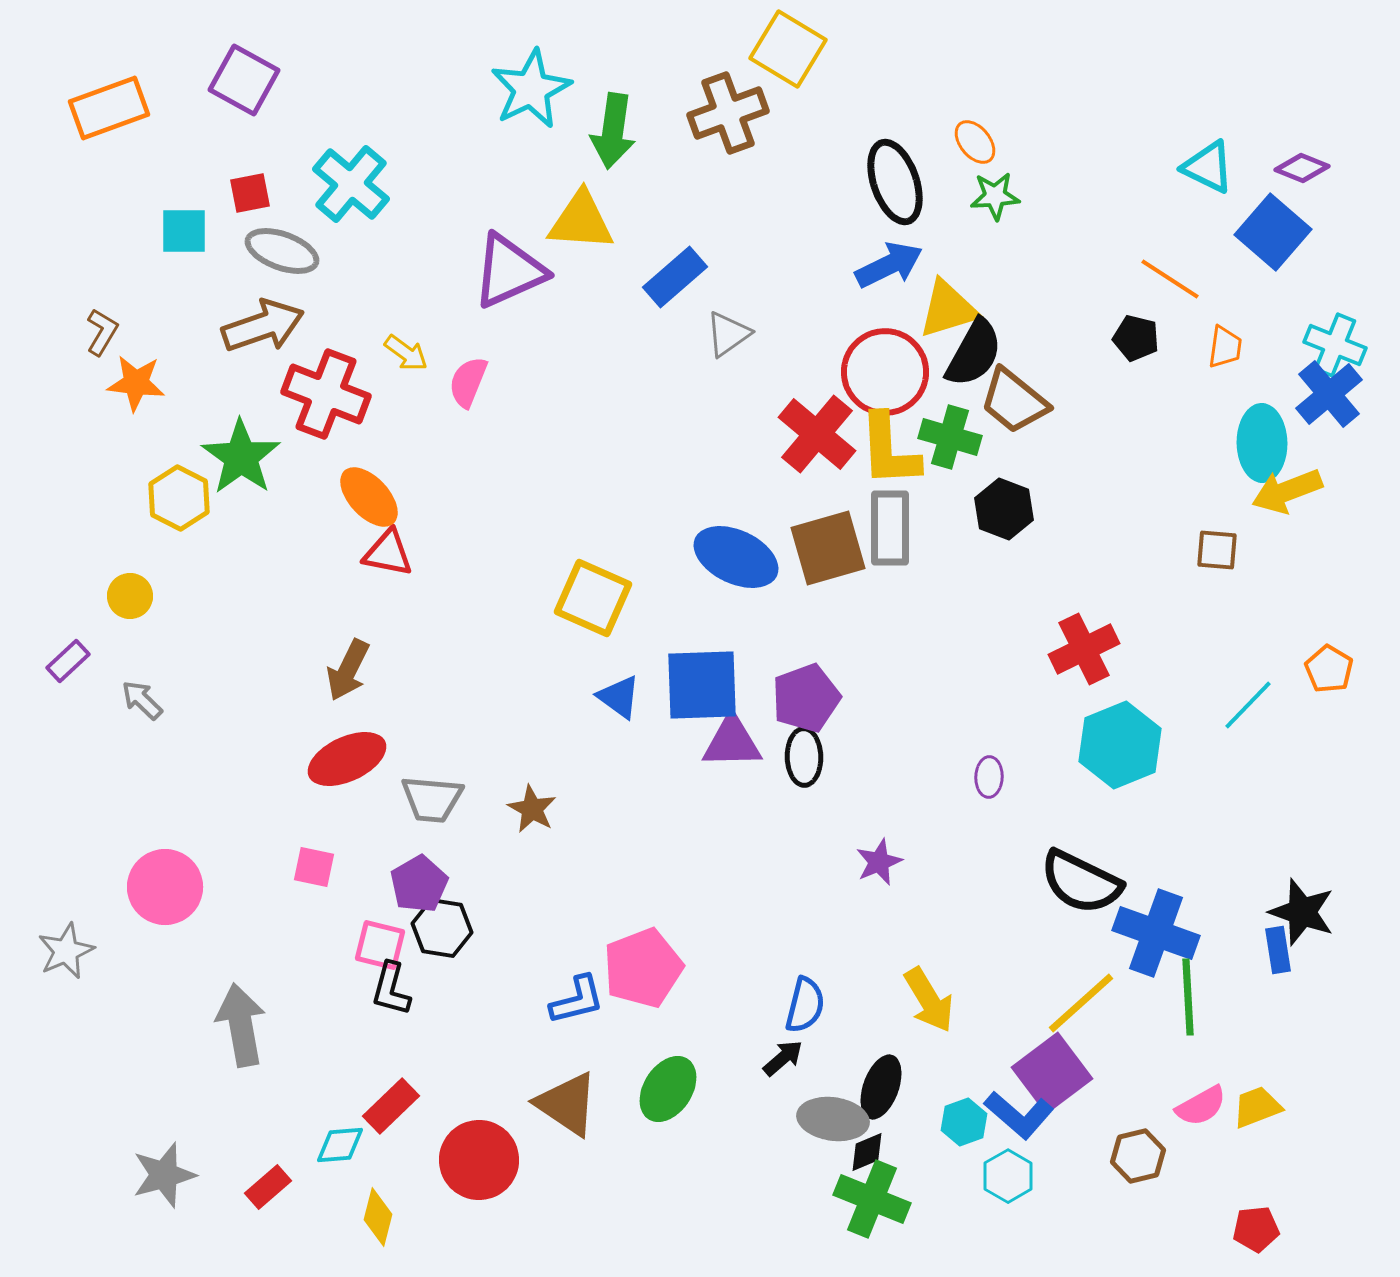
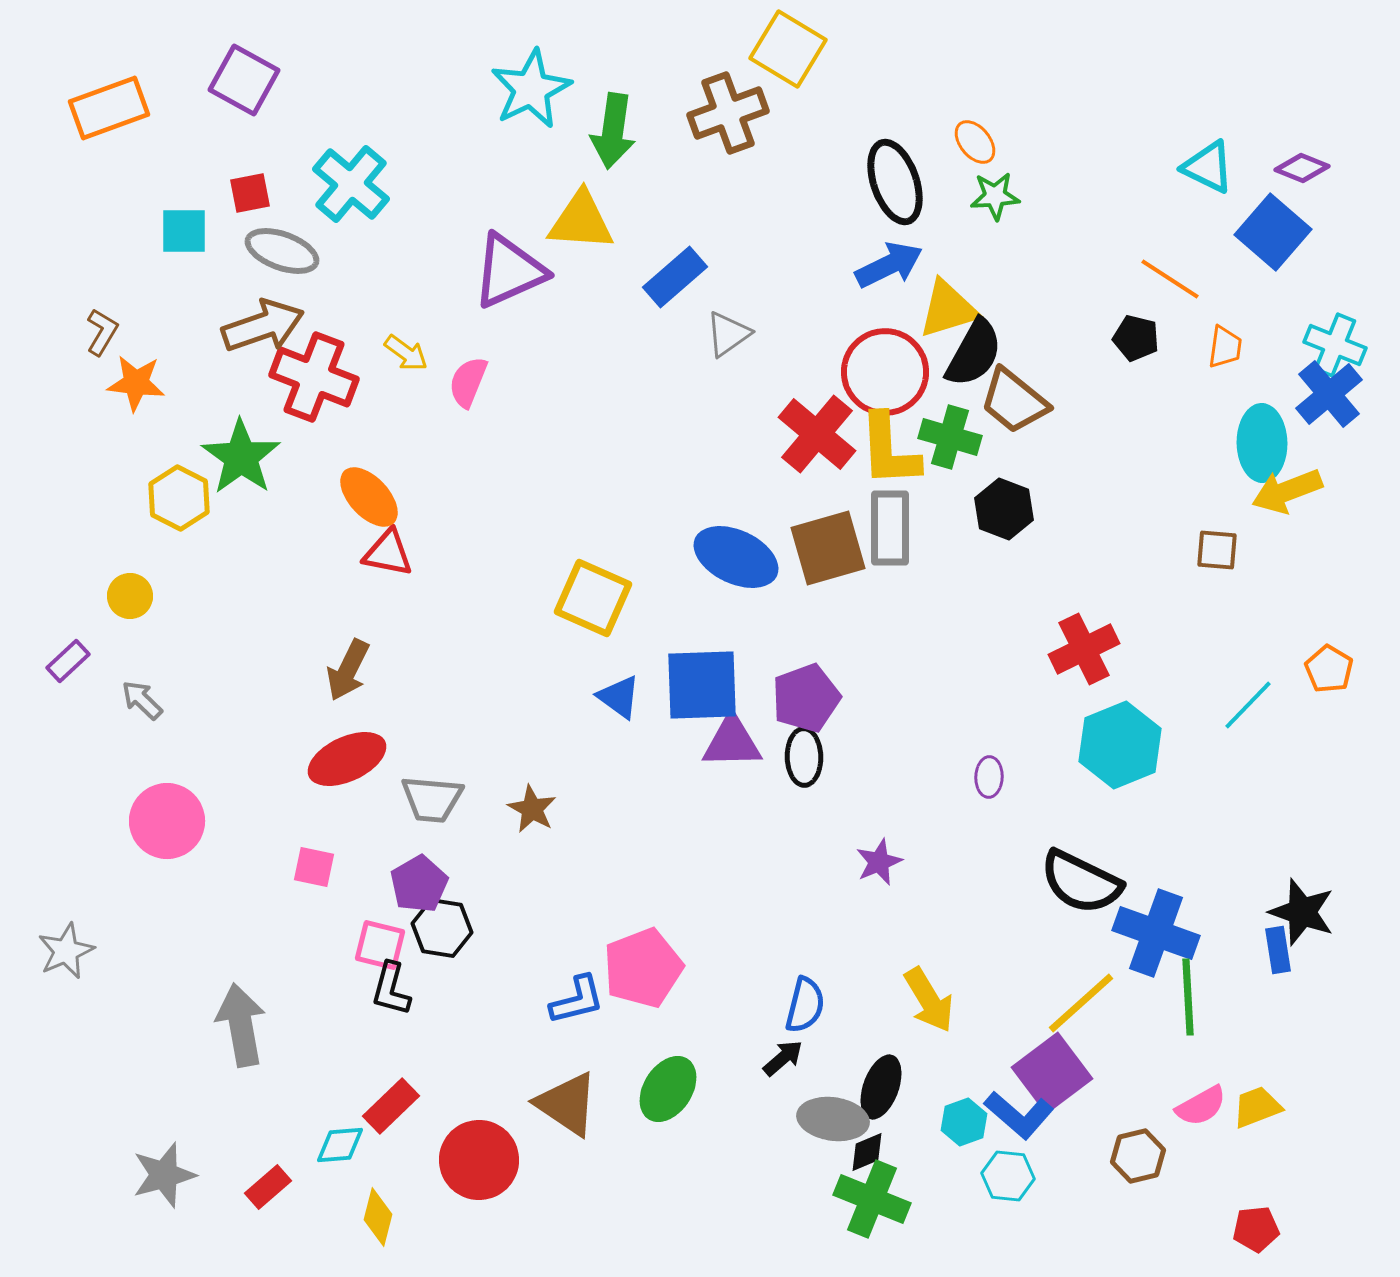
red cross at (326, 394): moved 12 px left, 17 px up
pink circle at (165, 887): moved 2 px right, 66 px up
cyan hexagon at (1008, 1176): rotated 24 degrees counterclockwise
